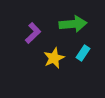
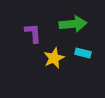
purple L-shape: rotated 50 degrees counterclockwise
cyan rectangle: rotated 70 degrees clockwise
